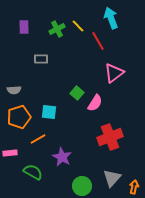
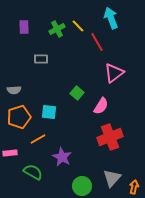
red line: moved 1 px left, 1 px down
pink semicircle: moved 6 px right, 3 px down
